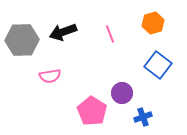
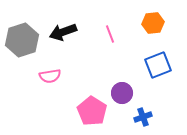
orange hexagon: rotated 10 degrees clockwise
gray hexagon: rotated 16 degrees counterclockwise
blue square: rotated 32 degrees clockwise
